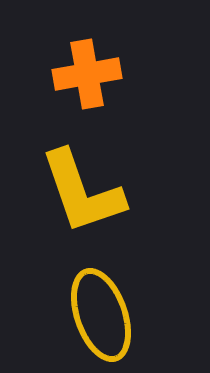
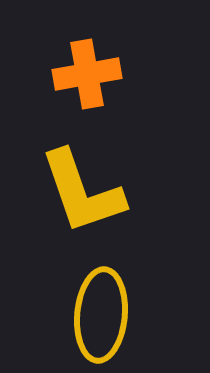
yellow ellipse: rotated 24 degrees clockwise
